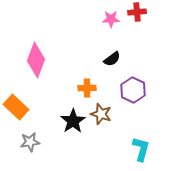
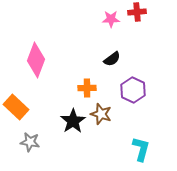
gray star: rotated 18 degrees clockwise
